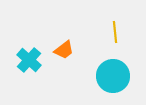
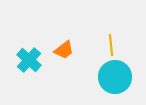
yellow line: moved 4 px left, 13 px down
cyan circle: moved 2 px right, 1 px down
